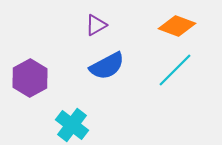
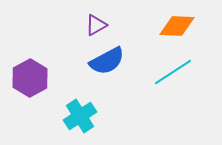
orange diamond: rotated 18 degrees counterclockwise
blue semicircle: moved 5 px up
cyan line: moved 2 px left, 2 px down; rotated 12 degrees clockwise
cyan cross: moved 8 px right, 9 px up; rotated 20 degrees clockwise
